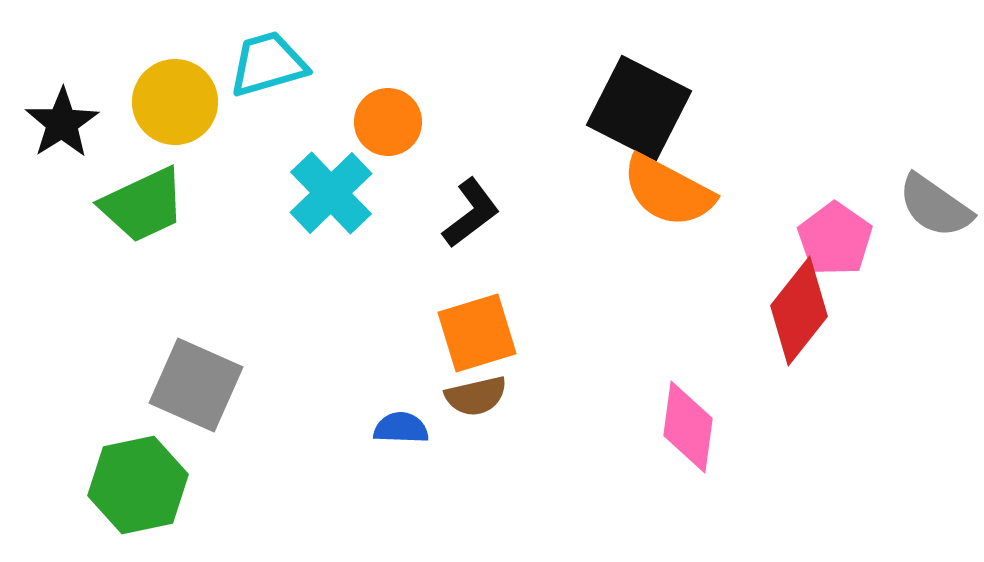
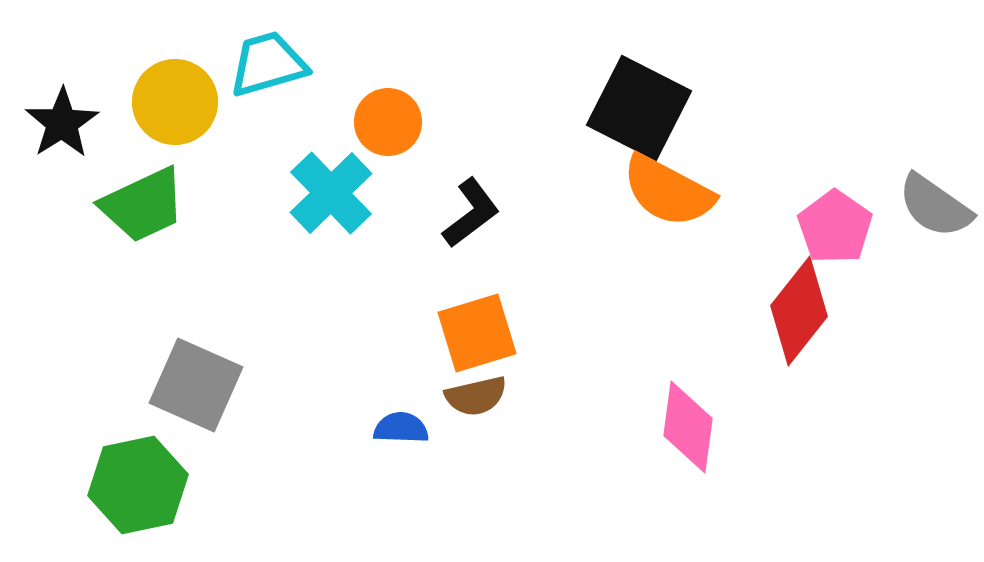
pink pentagon: moved 12 px up
